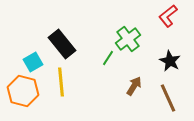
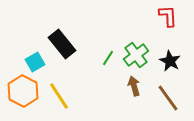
red L-shape: rotated 125 degrees clockwise
green cross: moved 8 px right, 16 px down
cyan square: moved 2 px right
yellow line: moved 2 px left, 14 px down; rotated 28 degrees counterclockwise
brown arrow: rotated 48 degrees counterclockwise
orange hexagon: rotated 12 degrees clockwise
brown line: rotated 12 degrees counterclockwise
